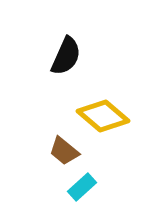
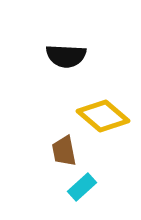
black semicircle: rotated 69 degrees clockwise
brown trapezoid: rotated 40 degrees clockwise
